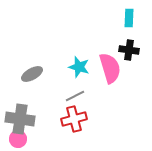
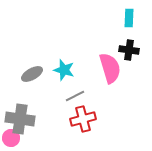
cyan star: moved 15 px left, 3 px down
red cross: moved 9 px right
pink circle: moved 7 px left, 1 px up
